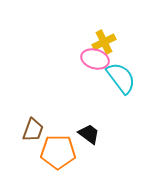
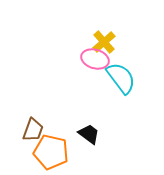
yellow cross: rotated 15 degrees counterclockwise
orange pentagon: moved 7 px left; rotated 12 degrees clockwise
